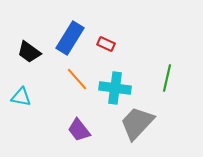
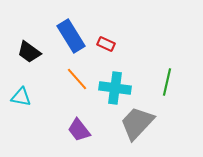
blue rectangle: moved 1 px right, 2 px up; rotated 64 degrees counterclockwise
green line: moved 4 px down
